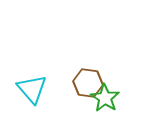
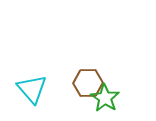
brown hexagon: rotated 8 degrees counterclockwise
